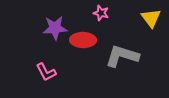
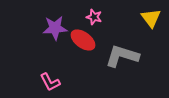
pink star: moved 7 px left, 4 px down
red ellipse: rotated 35 degrees clockwise
pink L-shape: moved 4 px right, 10 px down
